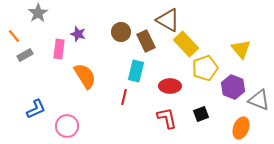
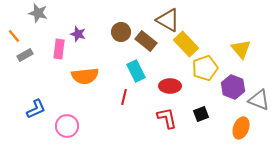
gray star: rotated 24 degrees counterclockwise
brown rectangle: rotated 25 degrees counterclockwise
cyan rectangle: rotated 40 degrees counterclockwise
orange semicircle: rotated 116 degrees clockwise
